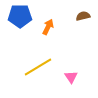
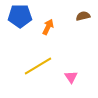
yellow line: moved 1 px up
